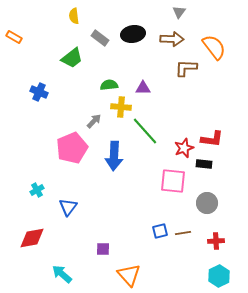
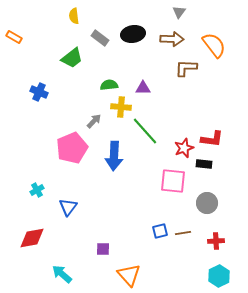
orange semicircle: moved 2 px up
